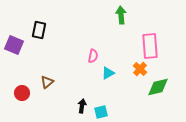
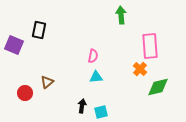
cyan triangle: moved 12 px left, 4 px down; rotated 24 degrees clockwise
red circle: moved 3 px right
